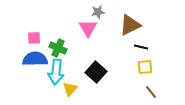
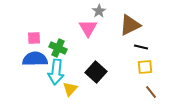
gray star: moved 1 px right, 1 px up; rotated 24 degrees counterclockwise
